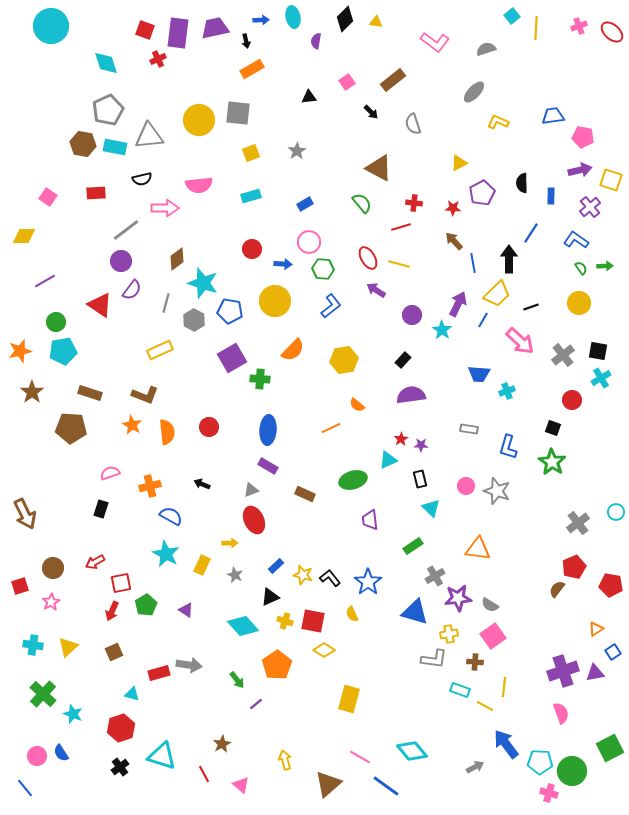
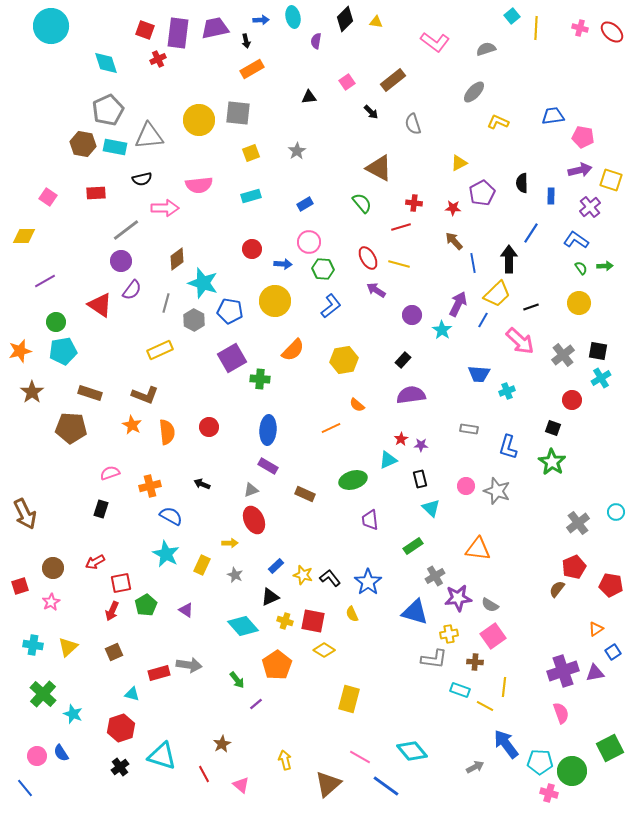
pink cross at (579, 26): moved 1 px right, 2 px down; rotated 35 degrees clockwise
